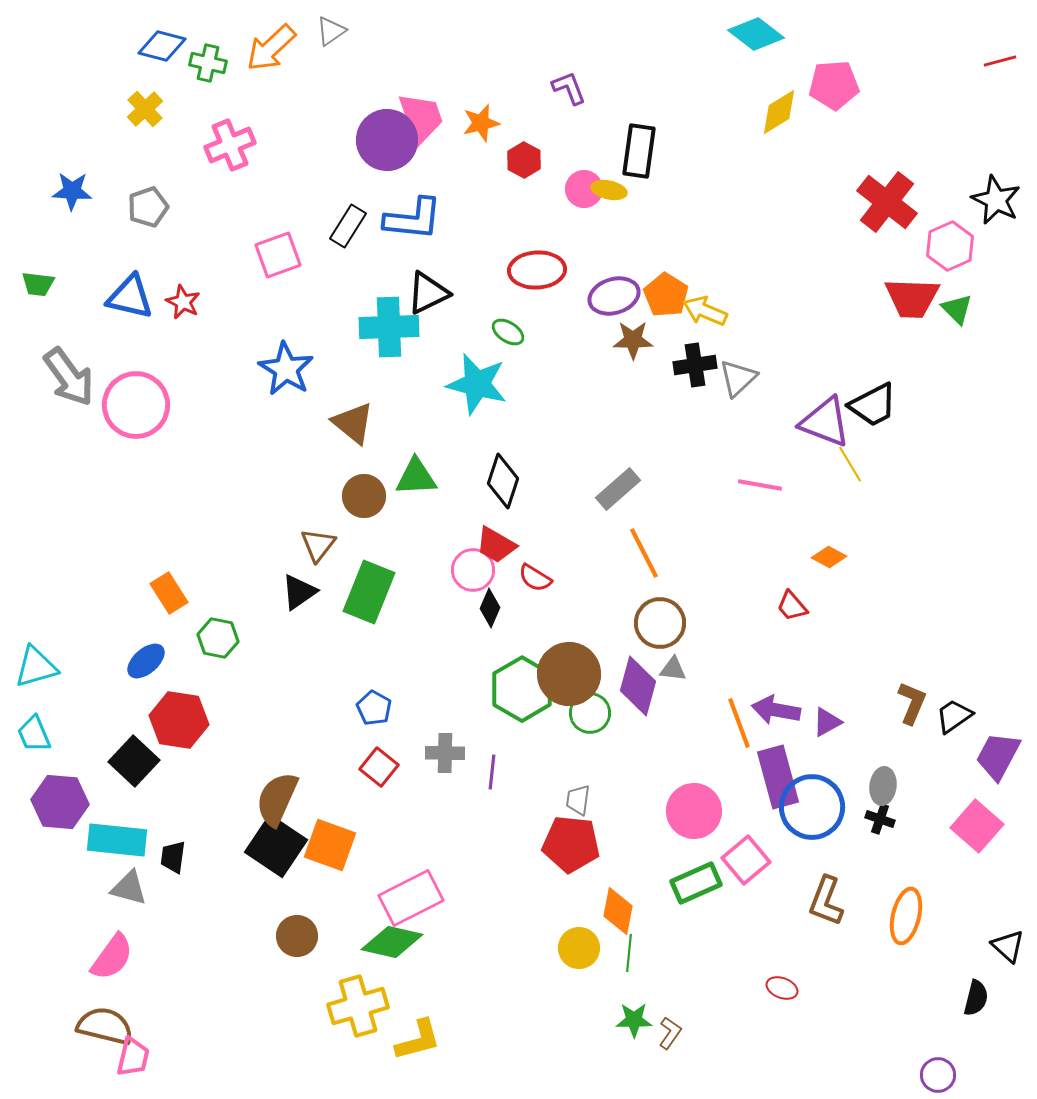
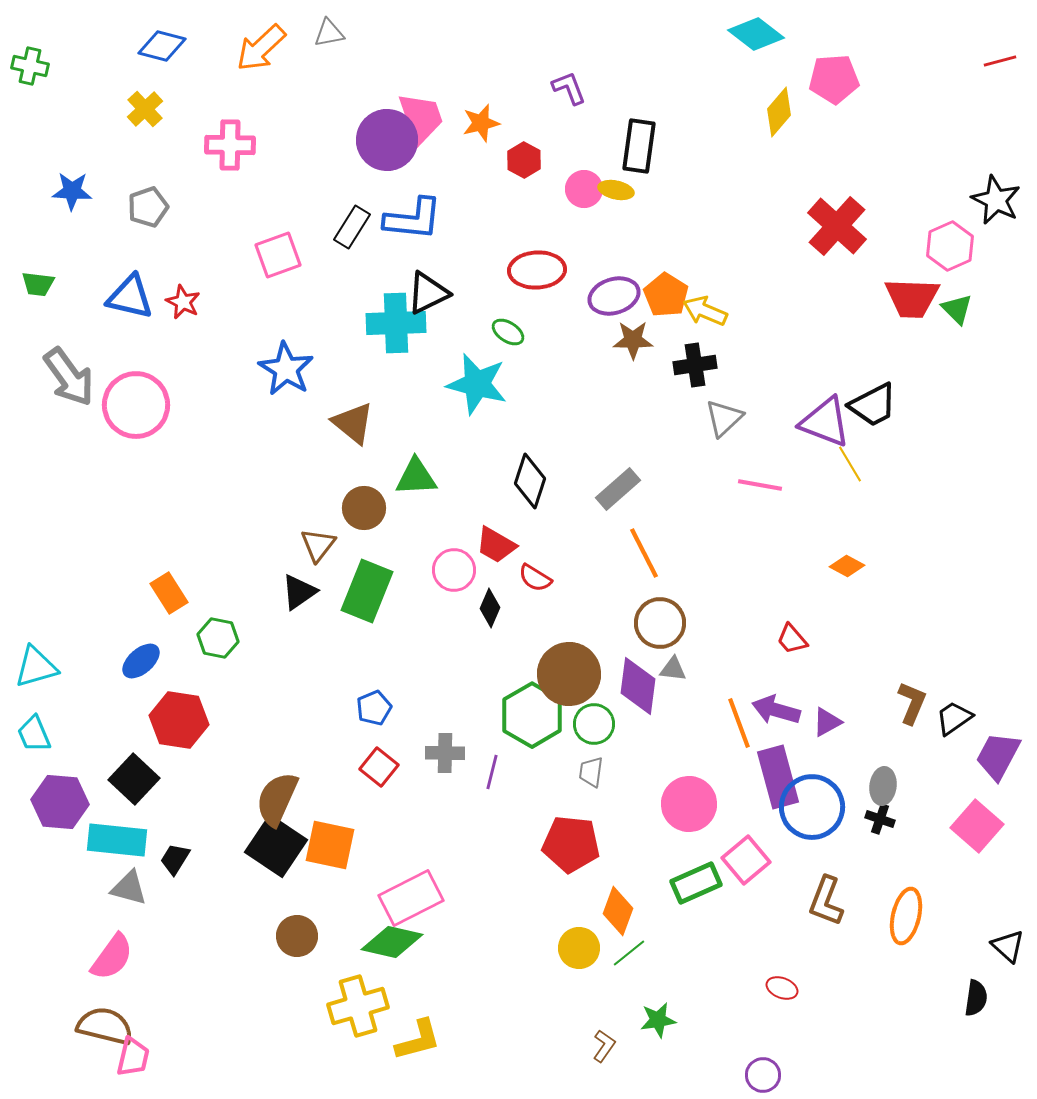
gray triangle at (331, 31): moved 2 px left, 2 px down; rotated 24 degrees clockwise
orange arrow at (271, 48): moved 10 px left
green cross at (208, 63): moved 178 px left, 3 px down
pink pentagon at (834, 85): moved 6 px up
yellow diamond at (779, 112): rotated 18 degrees counterclockwise
pink cross at (230, 145): rotated 24 degrees clockwise
black rectangle at (639, 151): moved 5 px up
yellow ellipse at (609, 190): moved 7 px right
red cross at (887, 202): moved 50 px left, 24 px down; rotated 4 degrees clockwise
black rectangle at (348, 226): moved 4 px right, 1 px down
cyan cross at (389, 327): moved 7 px right, 4 px up
gray triangle at (738, 378): moved 14 px left, 40 px down
black diamond at (503, 481): moved 27 px right
brown circle at (364, 496): moved 12 px down
orange diamond at (829, 557): moved 18 px right, 9 px down
pink circle at (473, 570): moved 19 px left
green rectangle at (369, 592): moved 2 px left, 1 px up
red trapezoid at (792, 606): moved 33 px down
blue ellipse at (146, 661): moved 5 px left
purple diamond at (638, 686): rotated 8 degrees counterclockwise
green hexagon at (522, 689): moved 10 px right, 26 px down
blue pentagon at (374, 708): rotated 20 degrees clockwise
purple arrow at (776, 710): rotated 6 degrees clockwise
green circle at (590, 713): moved 4 px right, 11 px down
black trapezoid at (954, 716): moved 2 px down
black square at (134, 761): moved 18 px down
purple line at (492, 772): rotated 8 degrees clockwise
gray trapezoid at (578, 800): moved 13 px right, 28 px up
pink circle at (694, 811): moved 5 px left, 7 px up
orange square at (330, 845): rotated 8 degrees counterclockwise
black trapezoid at (173, 857): moved 2 px right, 2 px down; rotated 24 degrees clockwise
orange diamond at (618, 911): rotated 9 degrees clockwise
green line at (629, 953): rotated 45 degrees clockwise
black semicircle at (976, 998): rotated 6 degrees counterclockwise
green star at (634, 1020): moved 24 px right; rotated 9 degrees counterclockwise
brown L-shape at (670, 1033): moved 66 px left, 13 px down
purple circle at (938, 1075): moved 175 px left
